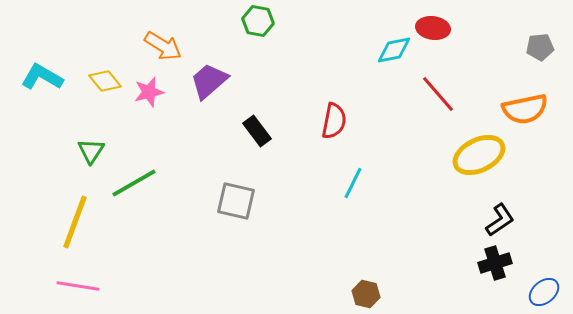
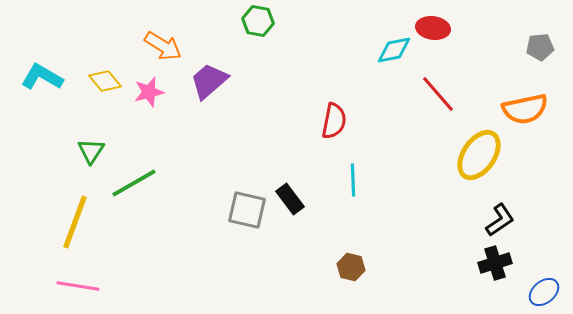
black rectangle: moved 33 px right, 68 px down
yellow ellipse: rotated 30 degrees counterclockwise
cyan line: moved 3 px up; rotated 28 degrees counterclockwise
gray square: moved 11 px right, 9 px down
brown hexagon: moved 15 px left, 27 px up
